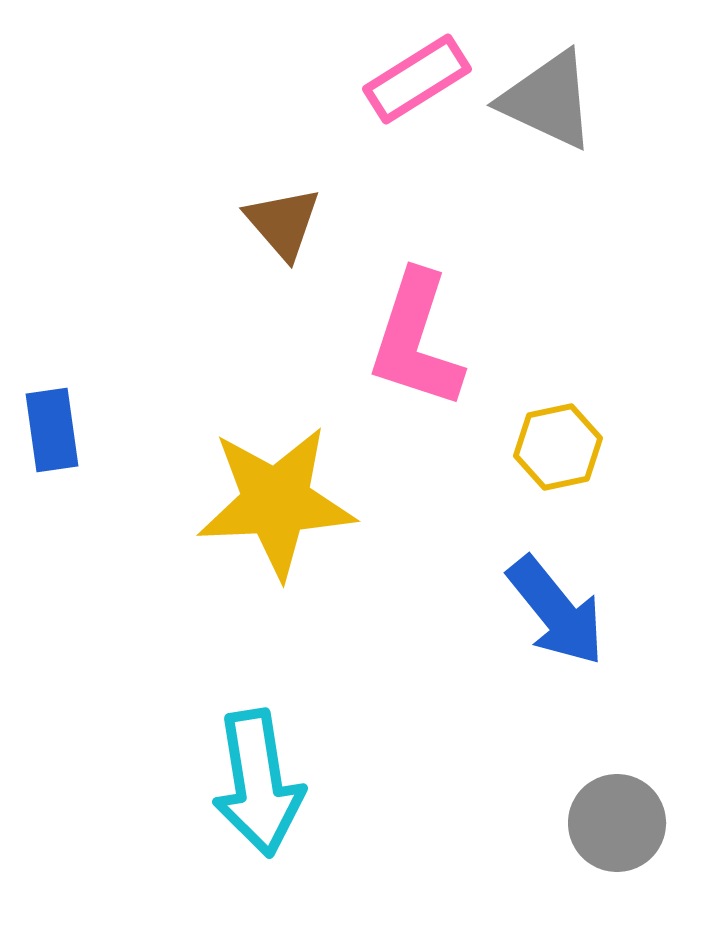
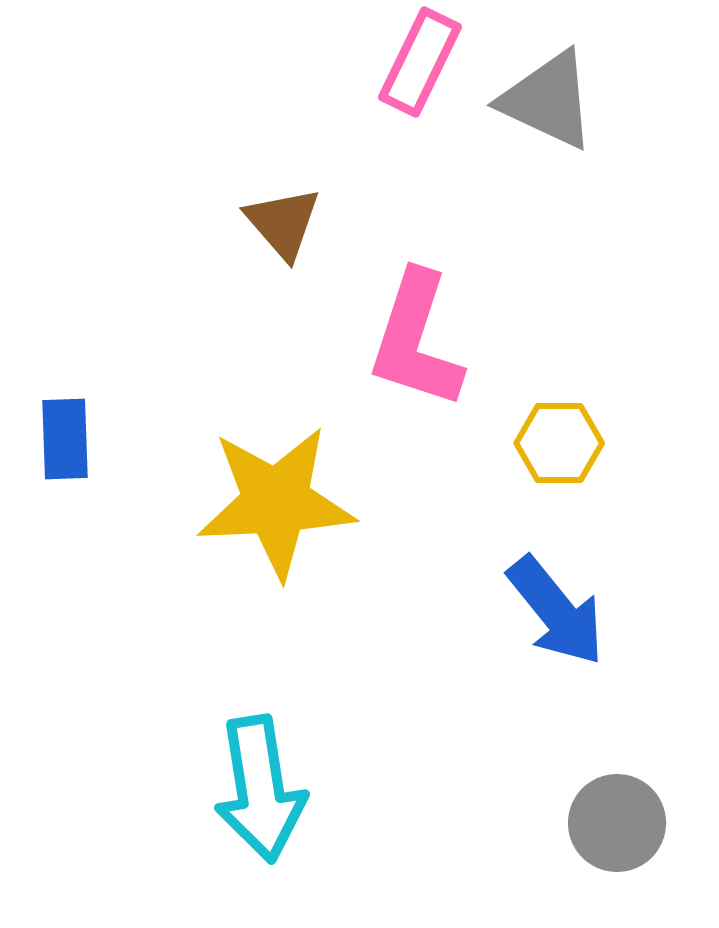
pink rectangle: moved 3 px right, 17 px up; rotated 32 degrees counterclockwise
blue rectangle: moved 13 px right, 9 px down; rotated 6 degrees clockwise
yellow hexagon: moved 1 px right, 4 px up; rotated 12 degrees clockwise
cyan arrow: moved 2 px right, 6 px down
